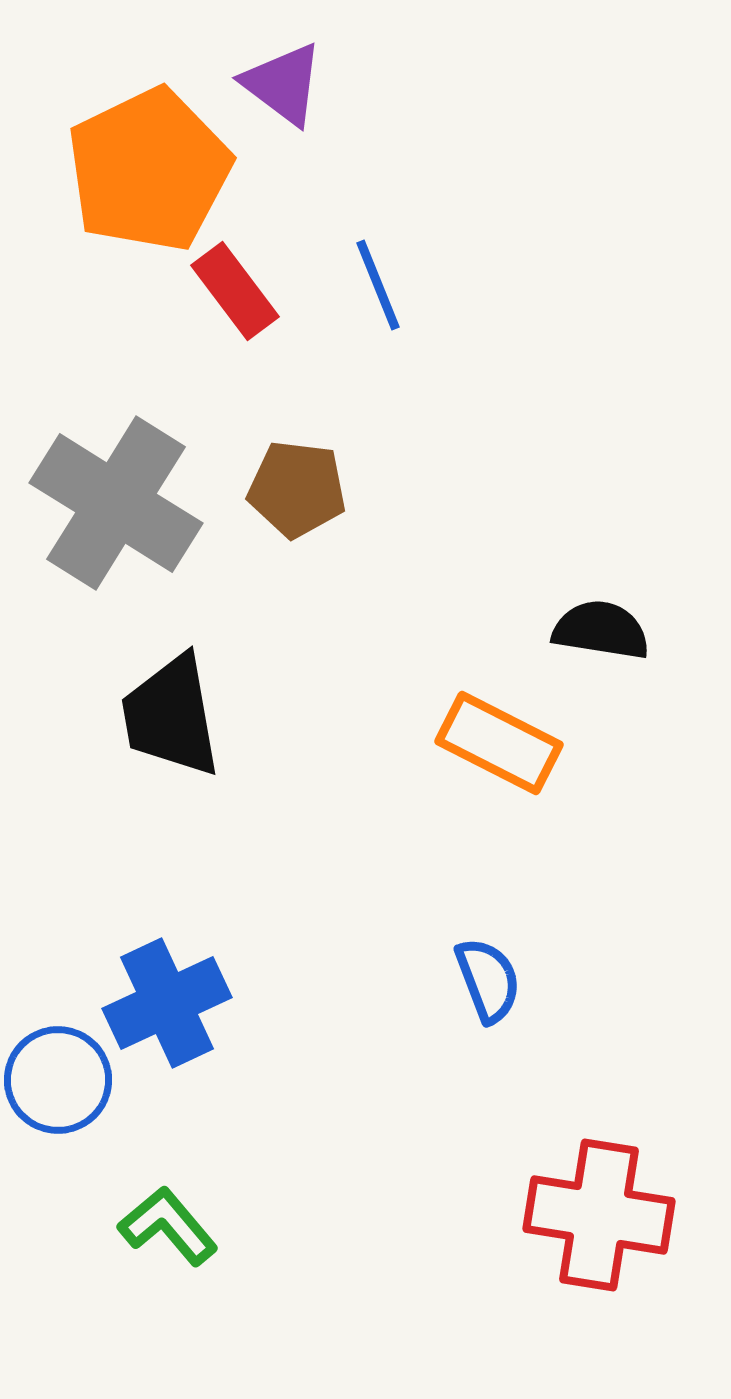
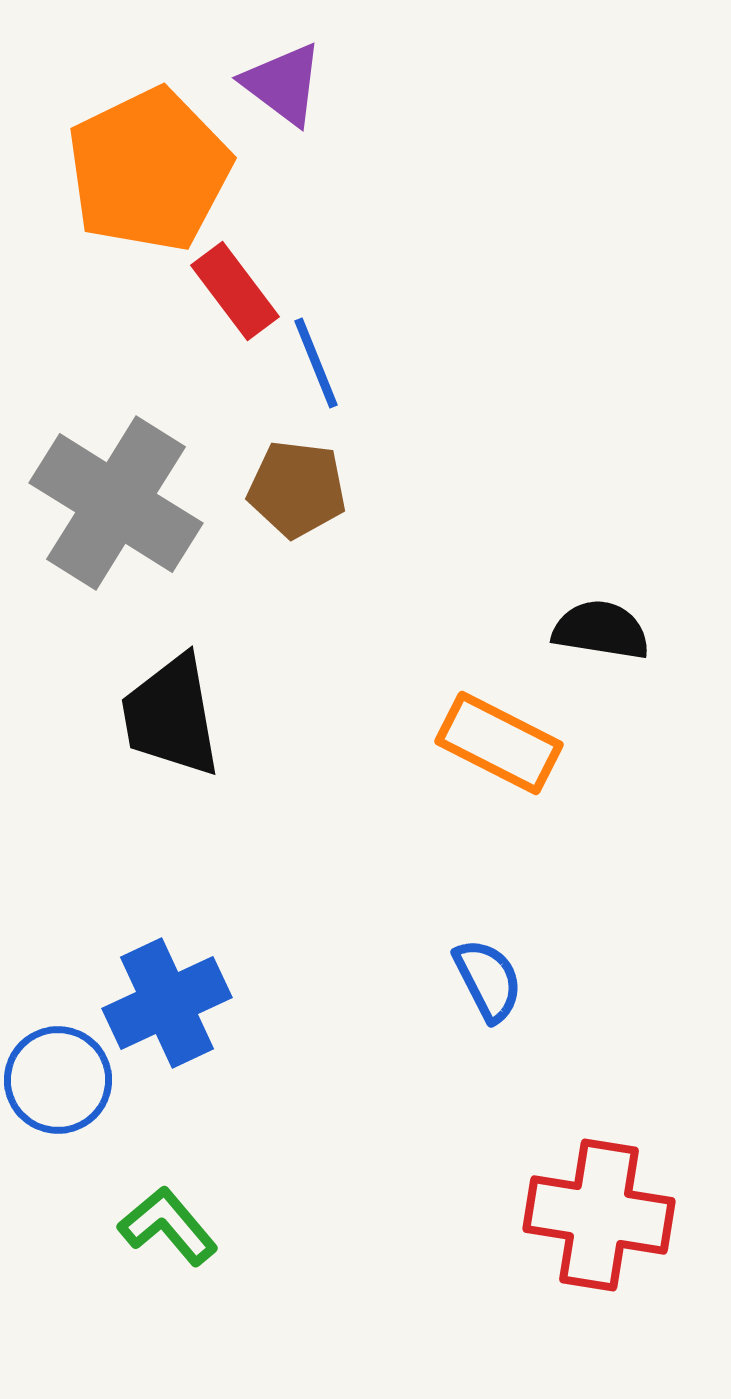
blue line: moved 62 px left, 78 px down
blue semicircle: rotated 6 degrees counterclockwise
